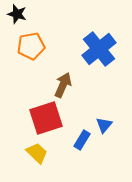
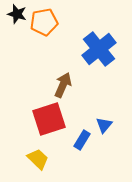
orange pentagon: moved 13 px right, 24 px up
red square: moved 3 px right, 1 px down
yellow trapezoid: moved 1 px right, 6 px down
